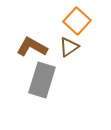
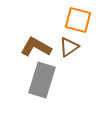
orange square: moved 1 px right, 1 px up; rotated 28 degrees counterclockwise
brown L-shape: moved 4 px right
